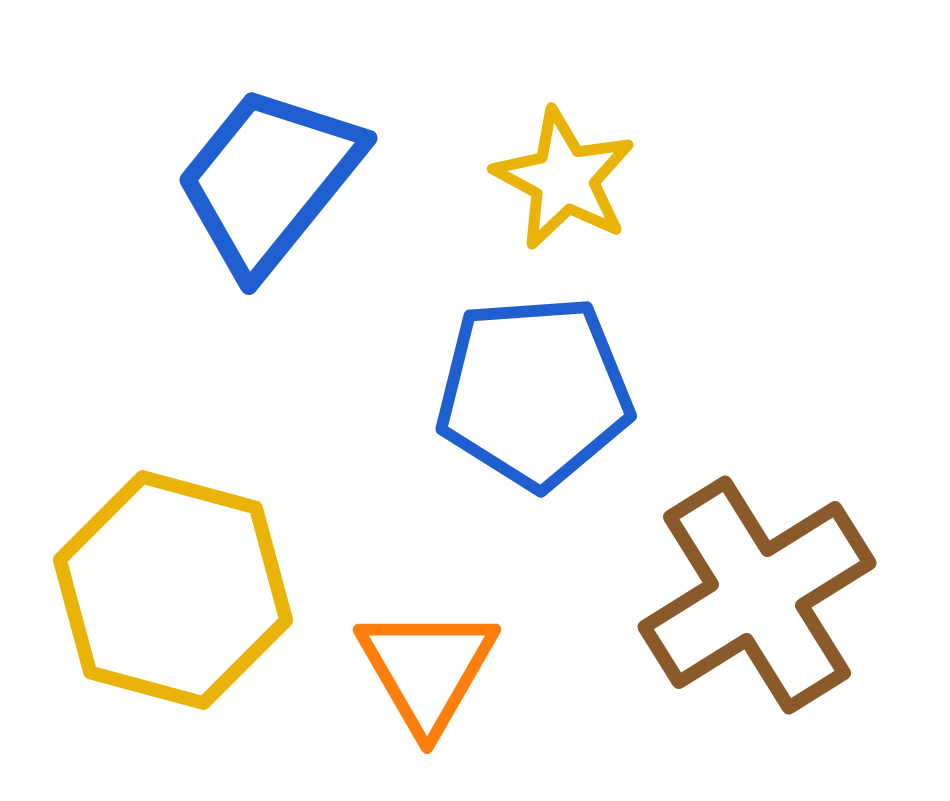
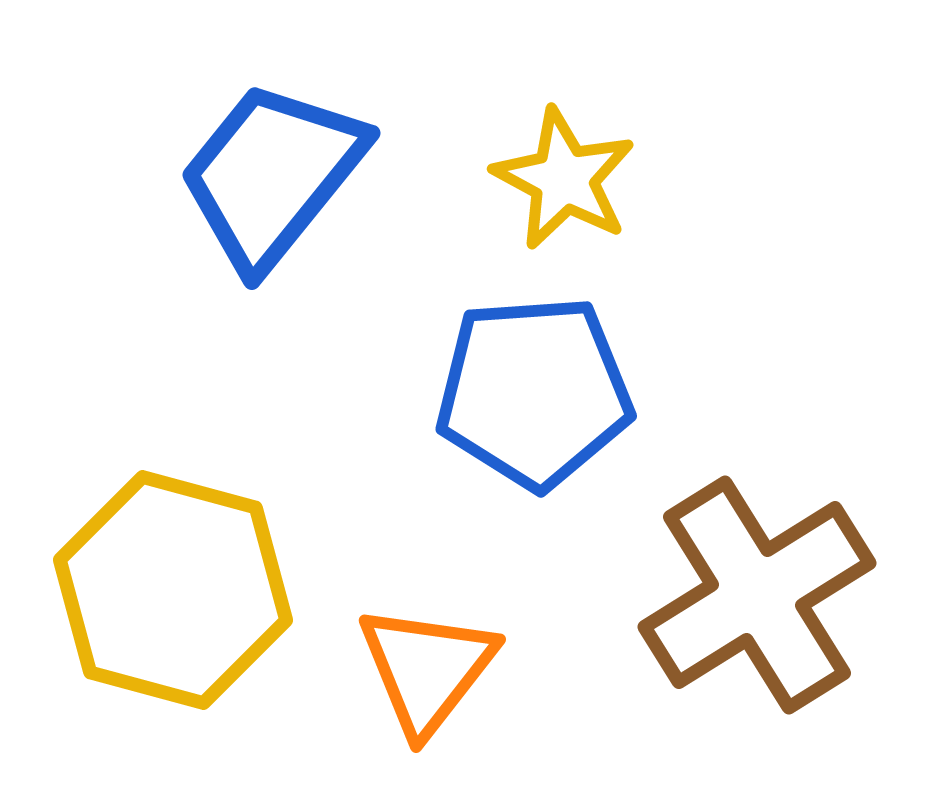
blue trapezoid: moved 3 px right, 5 px up
orange triangle: rotated 8 degrees clockwise
